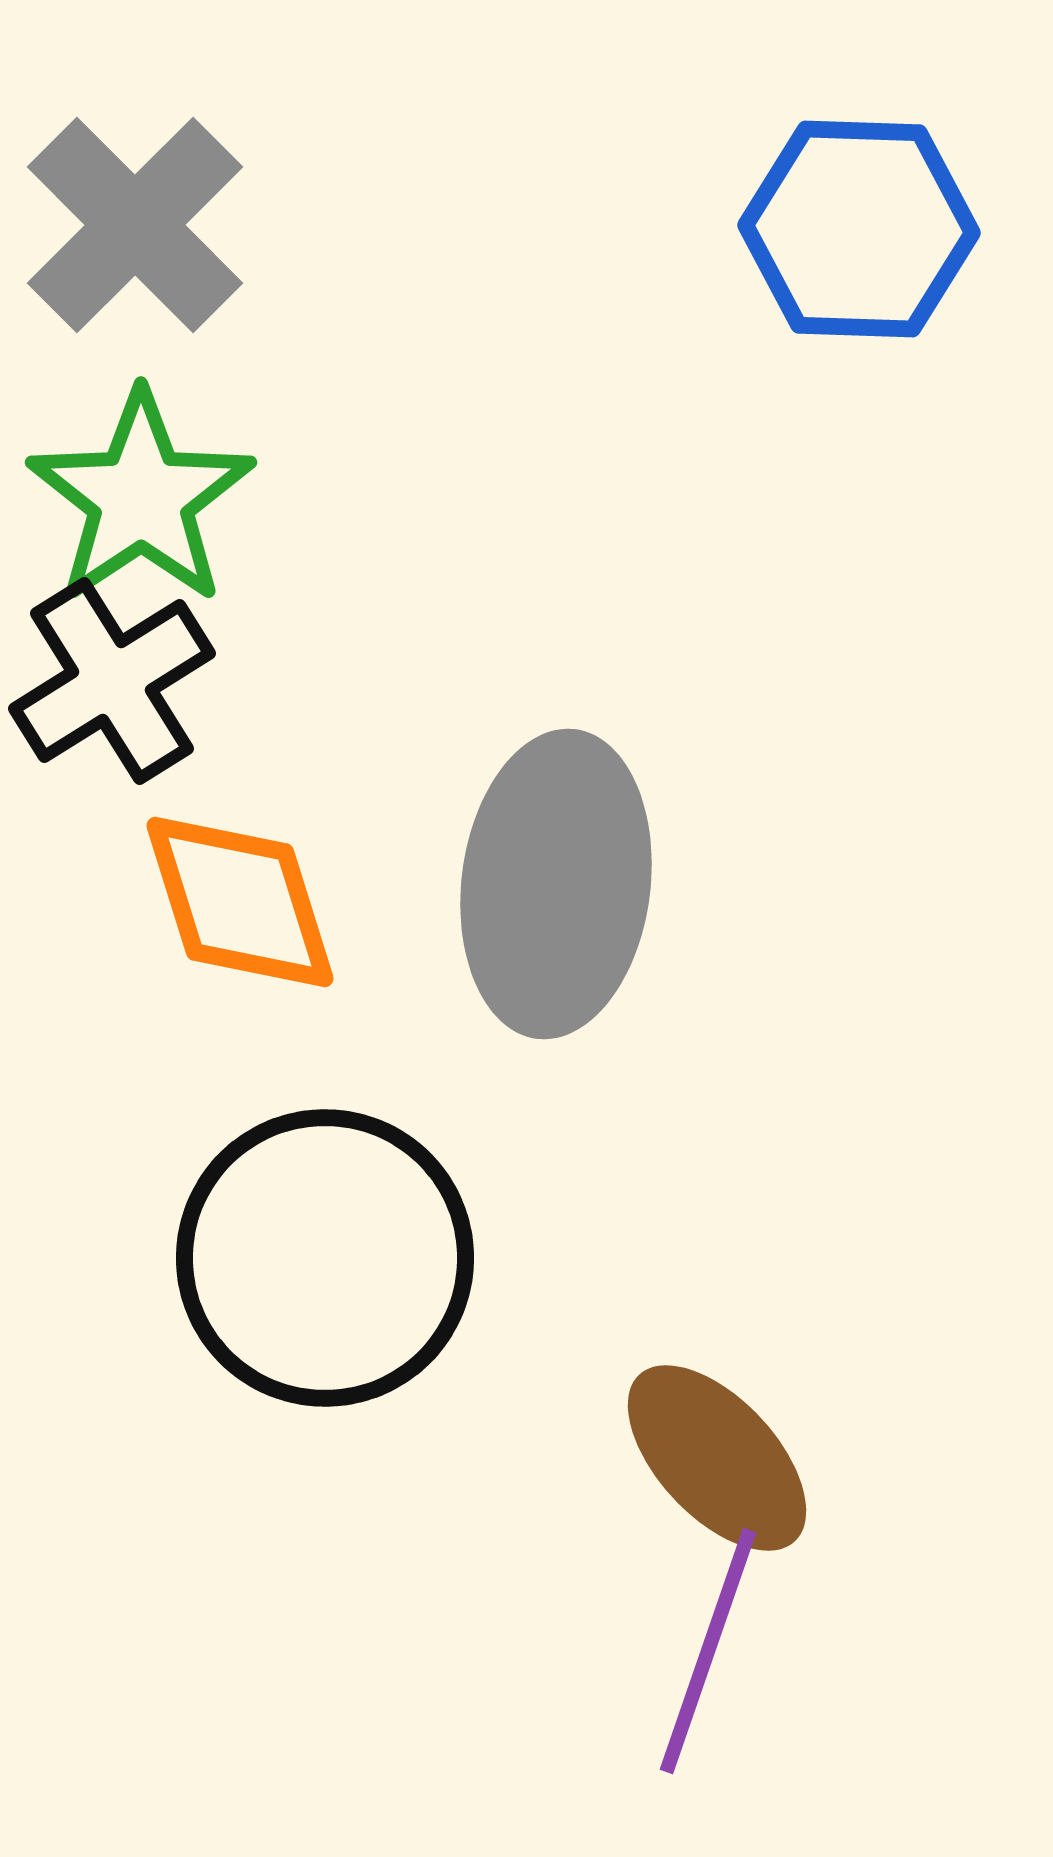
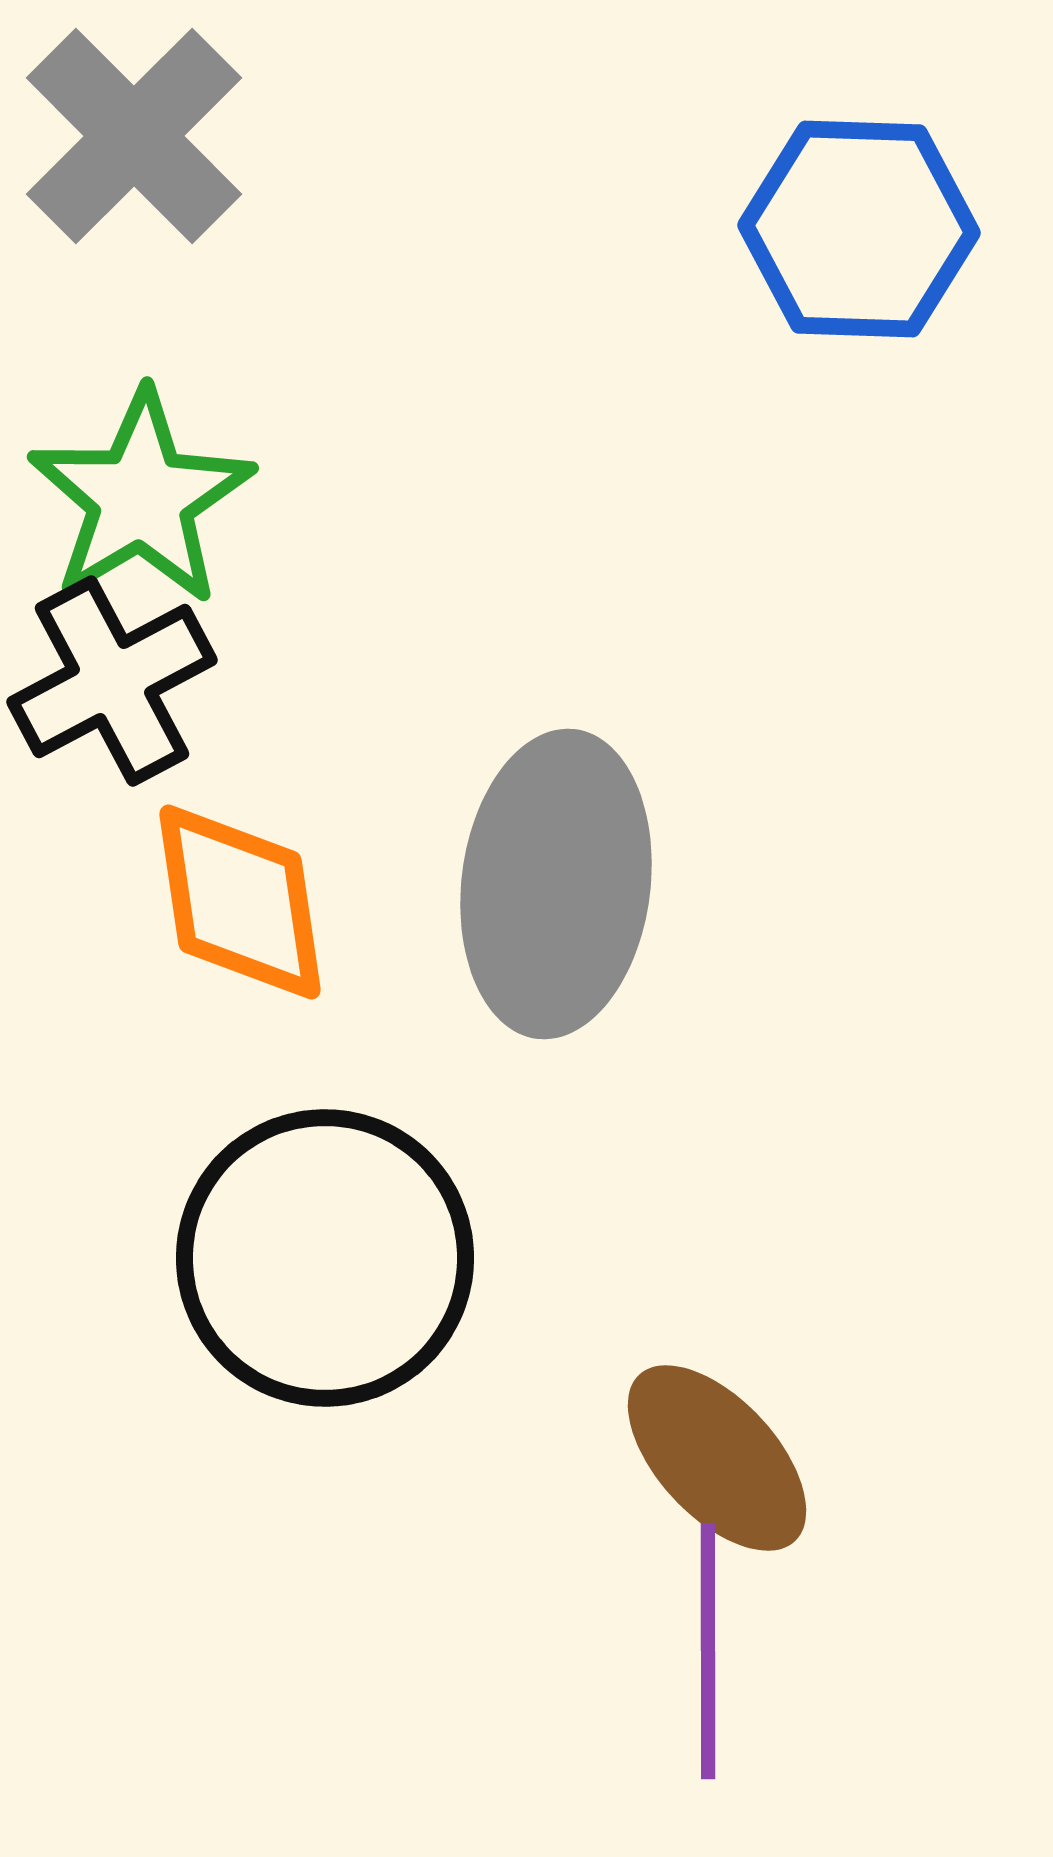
gray cross: moved 1 px left, 89 px up
green star: rotated 3 degrees clockwise
black cross: rotated 4 degrees clockwise
orange diamond: rotated 9 degrees clockwise
purple line: rotated 19 degrees counterclockwise
